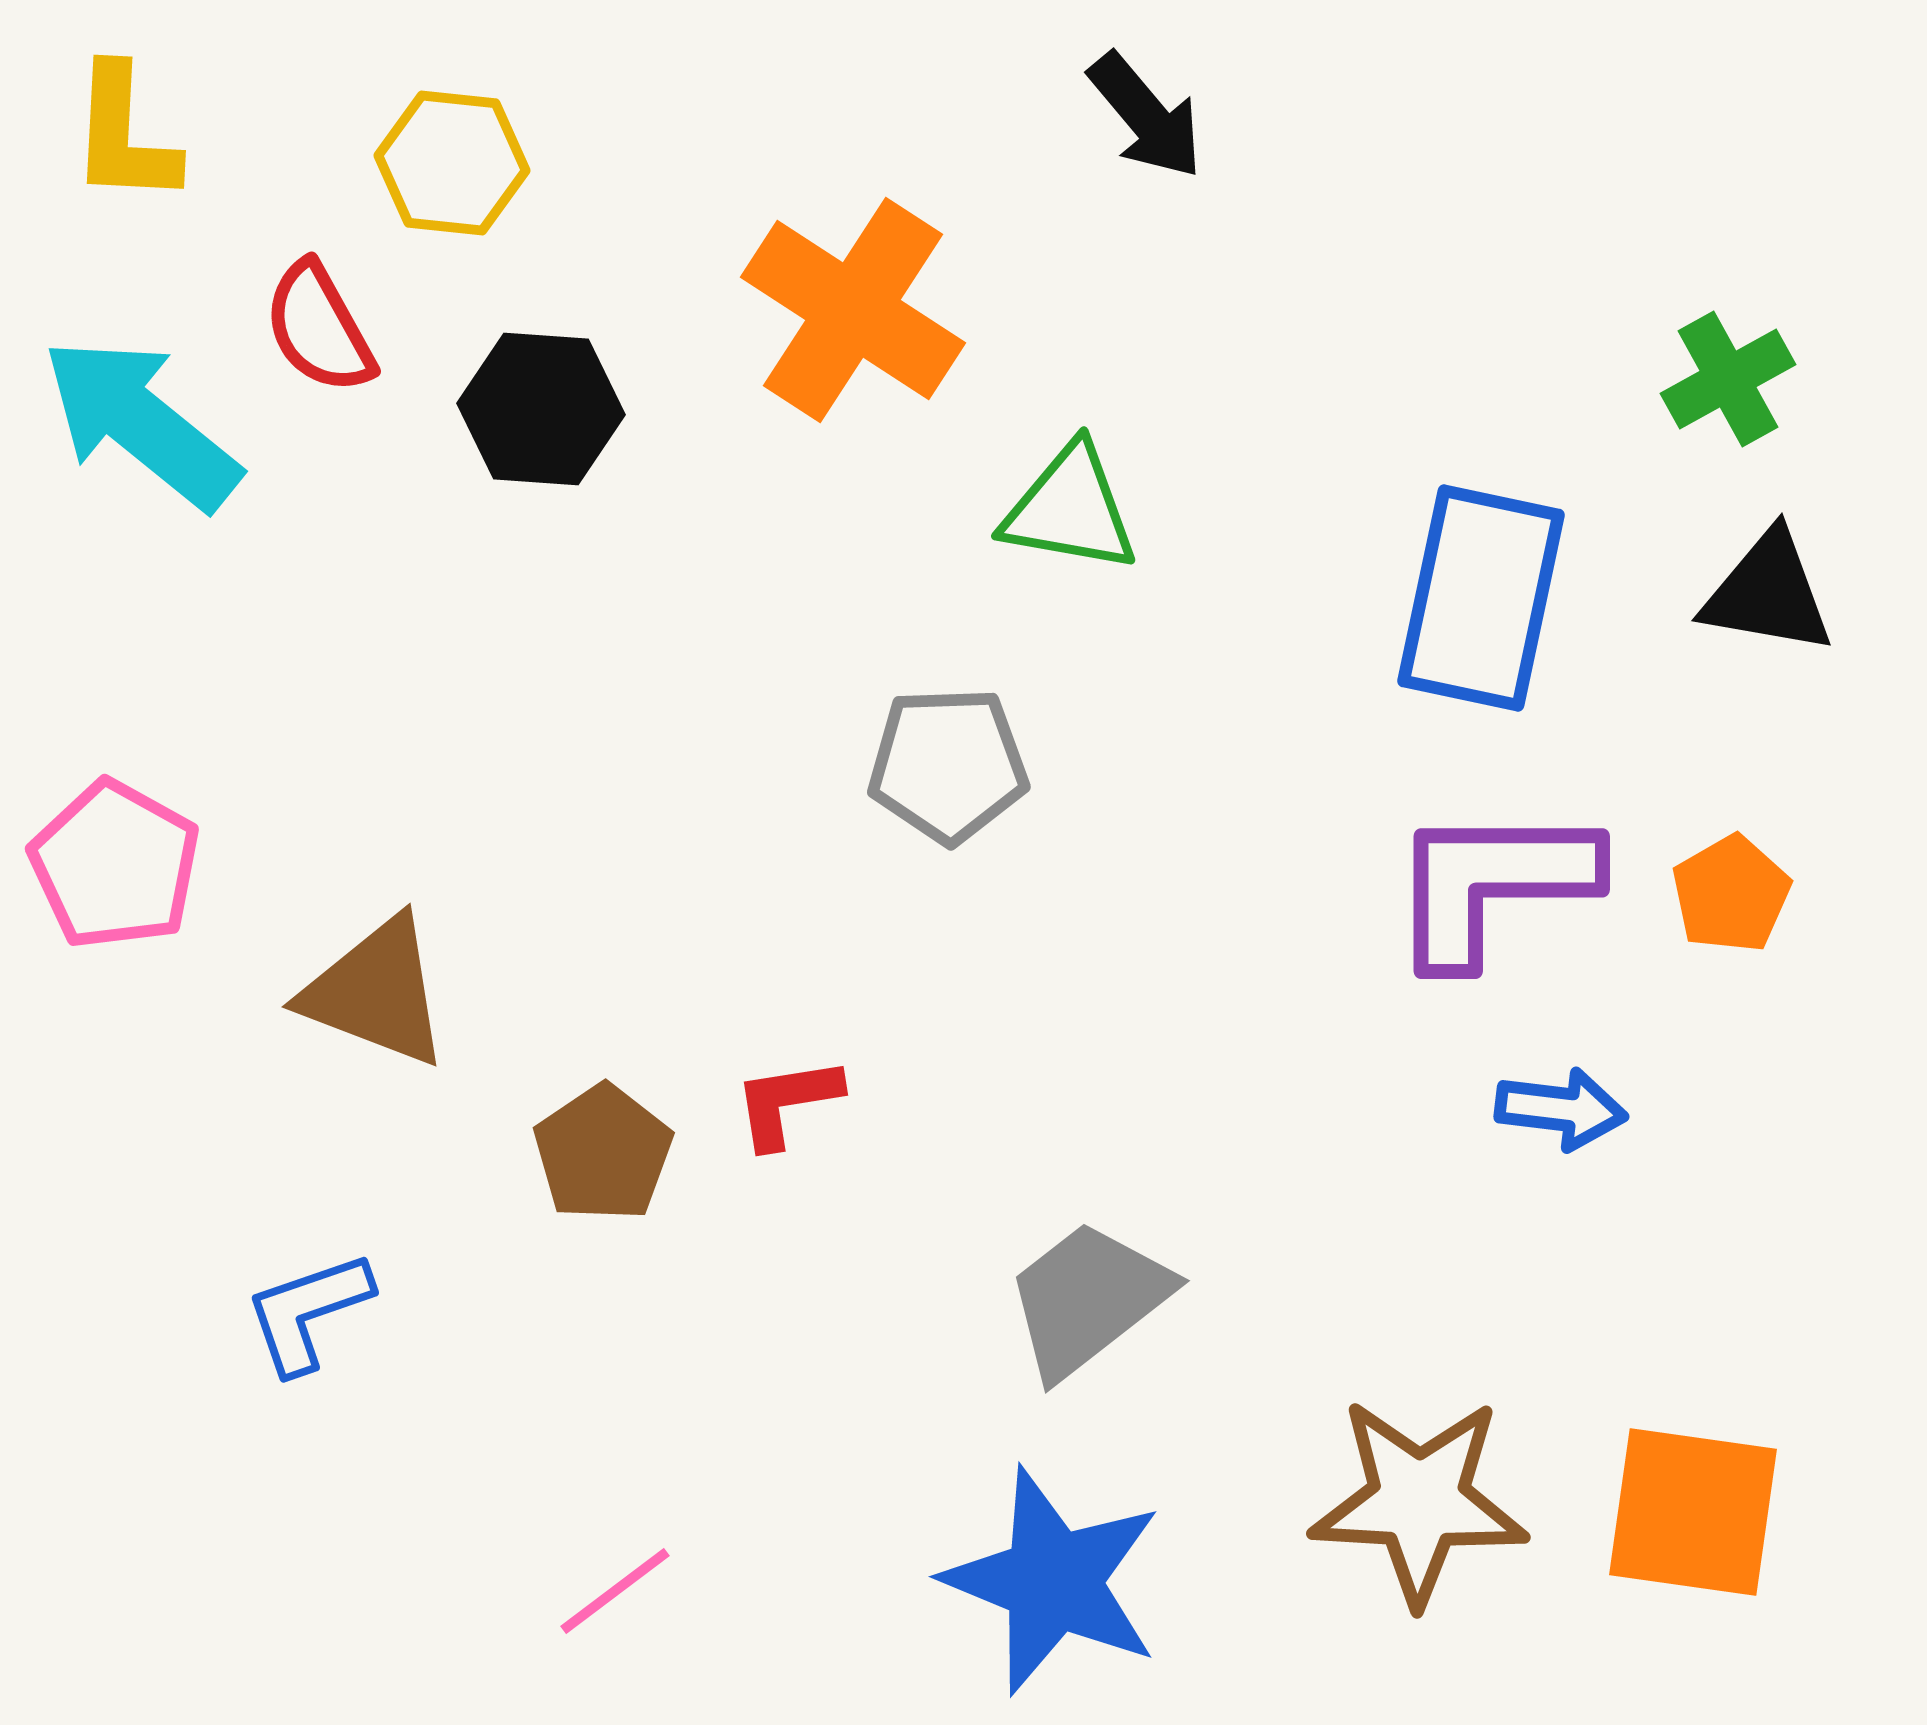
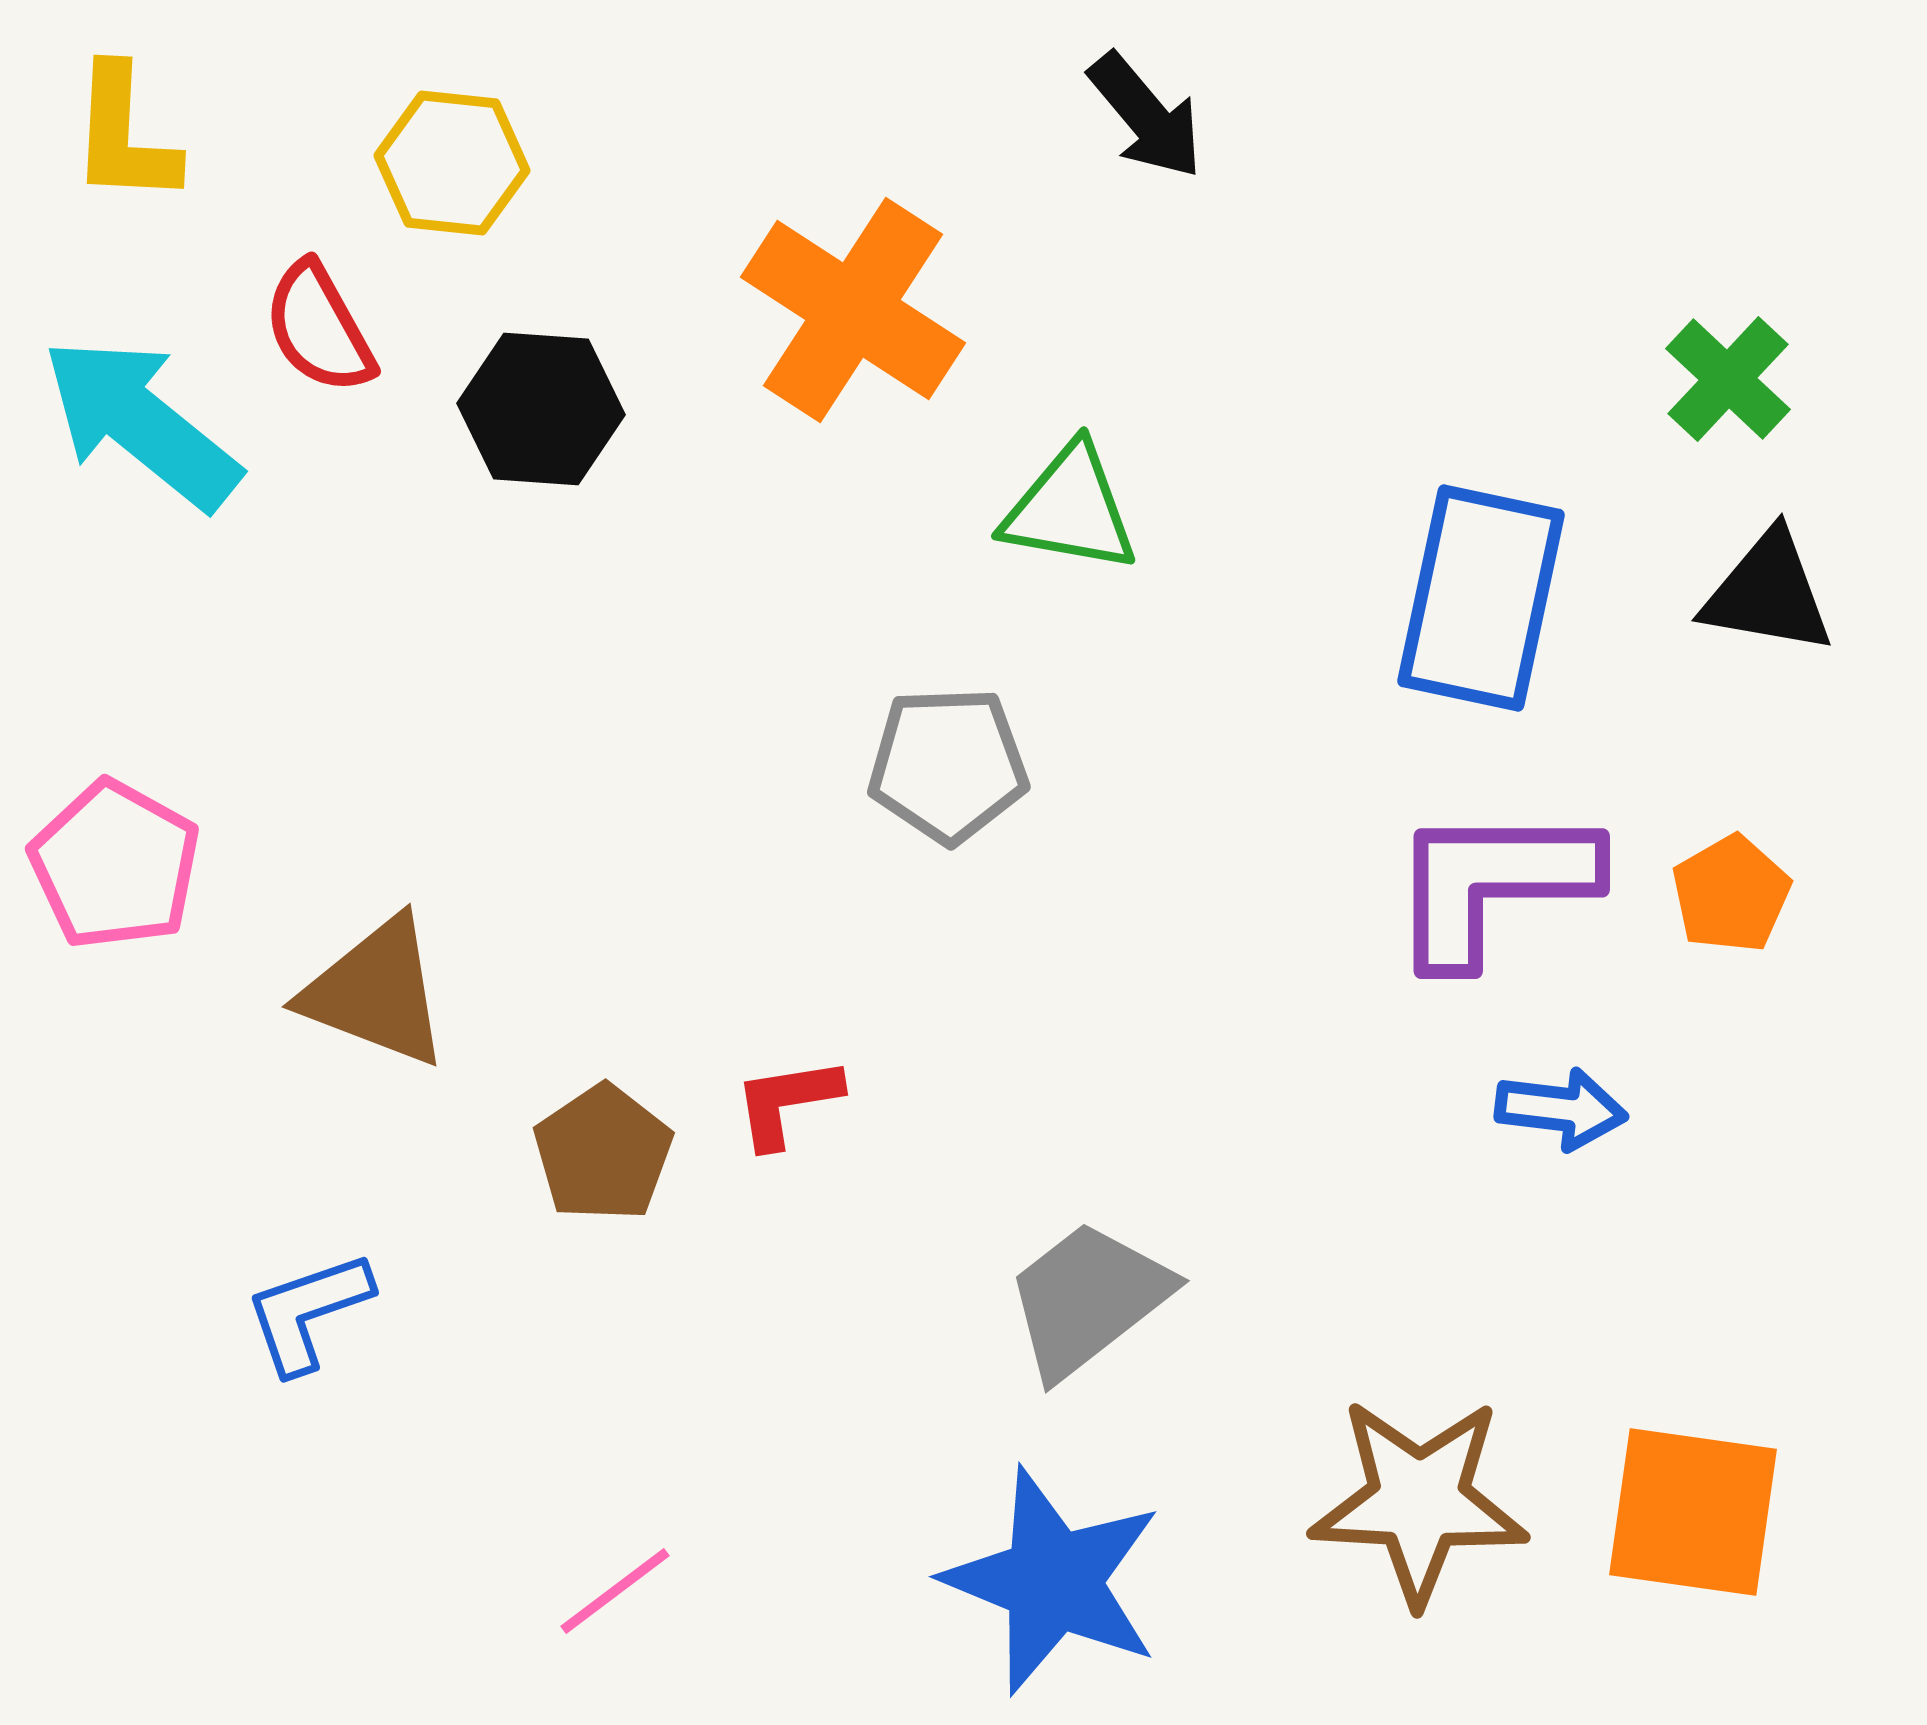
green cross: rotated 18 degrees counterclockwise
